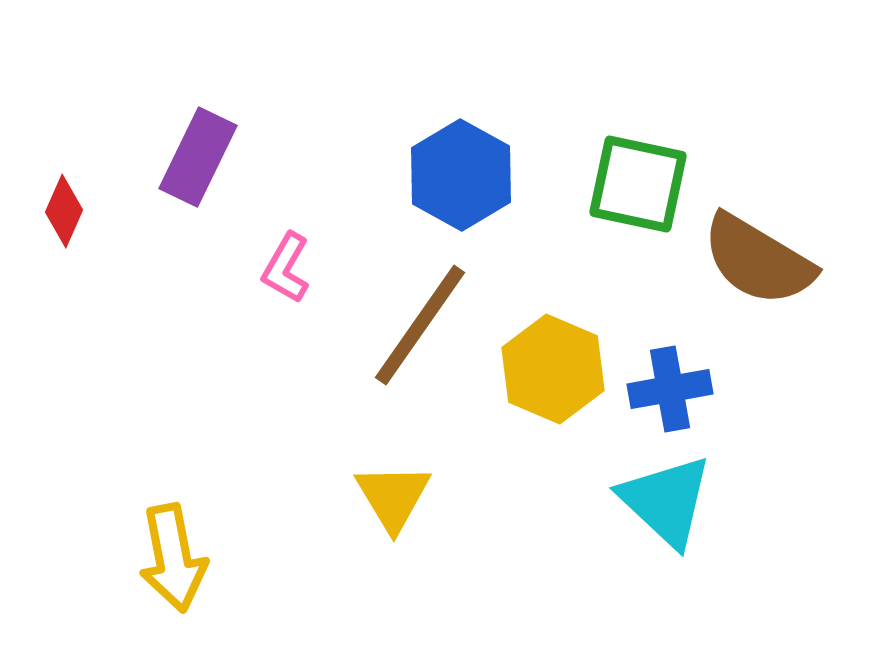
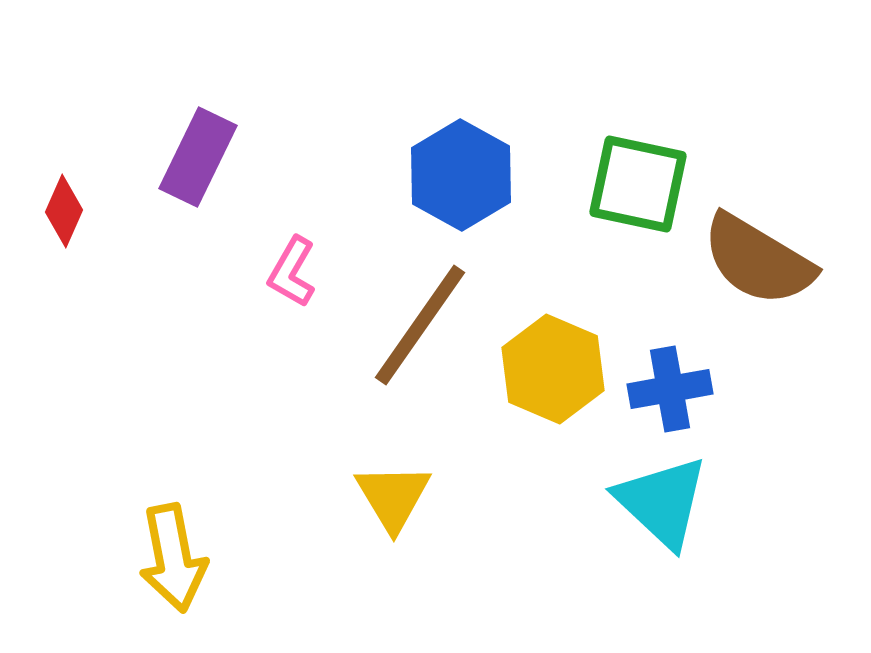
pink L-shape: moved 6 px right, 4 px down
cyan triangle: moved 4 px left, 1 px down
